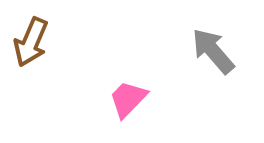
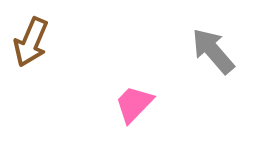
pink trapezoid: moved 6 px right, 5 px down
